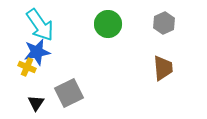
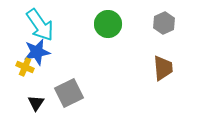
yellow cross: moved 2 px left
